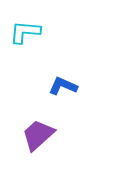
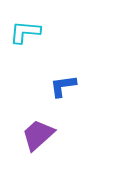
blue L-shape: rotated 32 degrees counterclockwise
